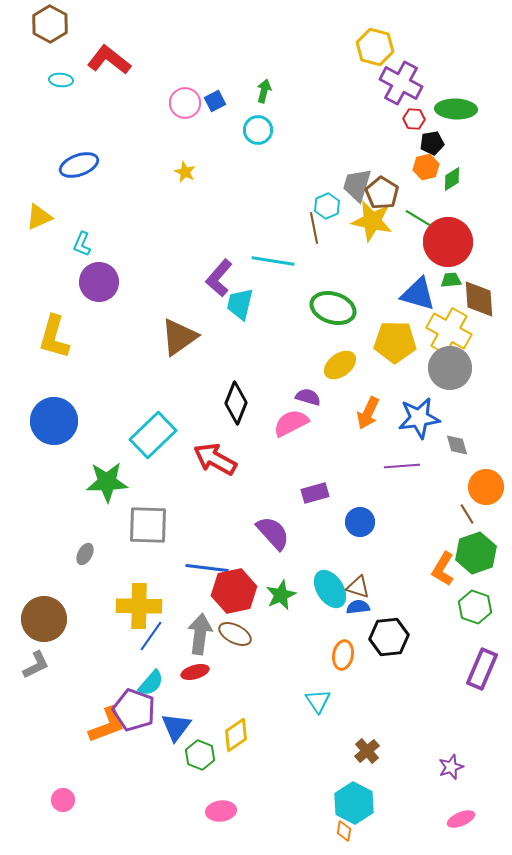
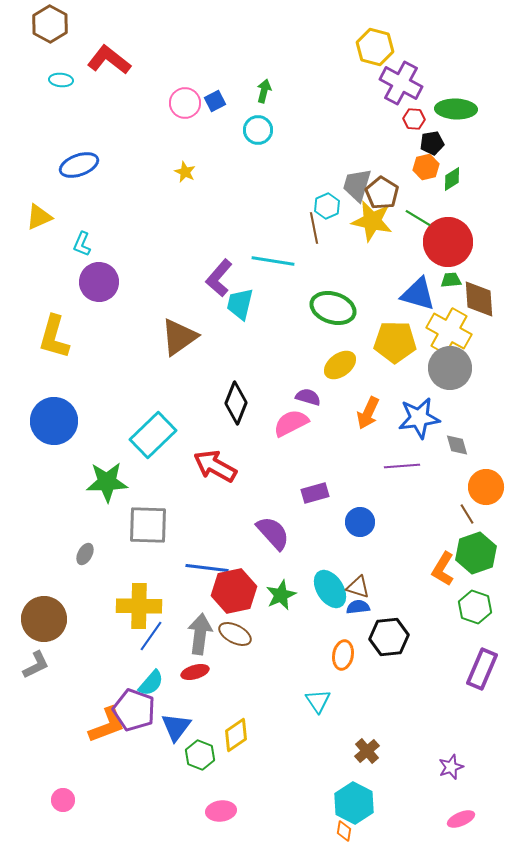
red arrow at (215, 459): moved 7 px down
